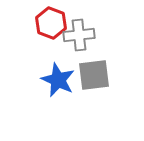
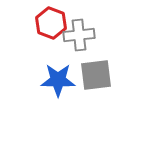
gray square: moved 2 px right
blue star: rotated 24 degrees counterclockwise
